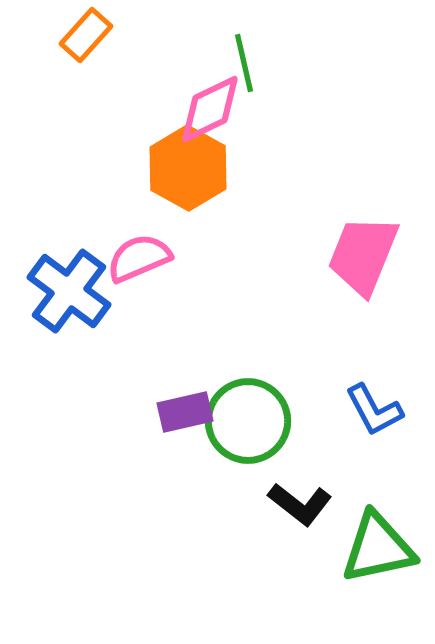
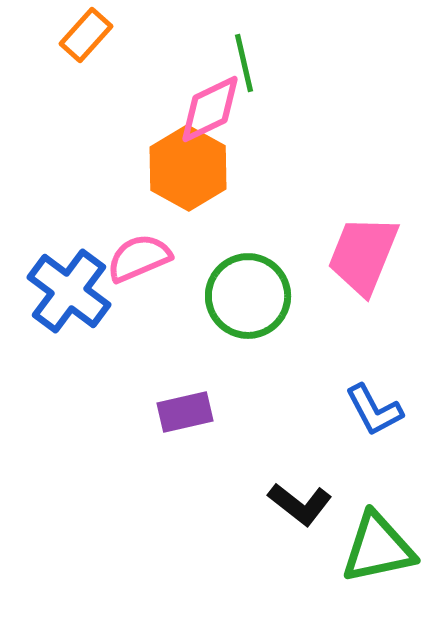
green circle: moved 125 px up
